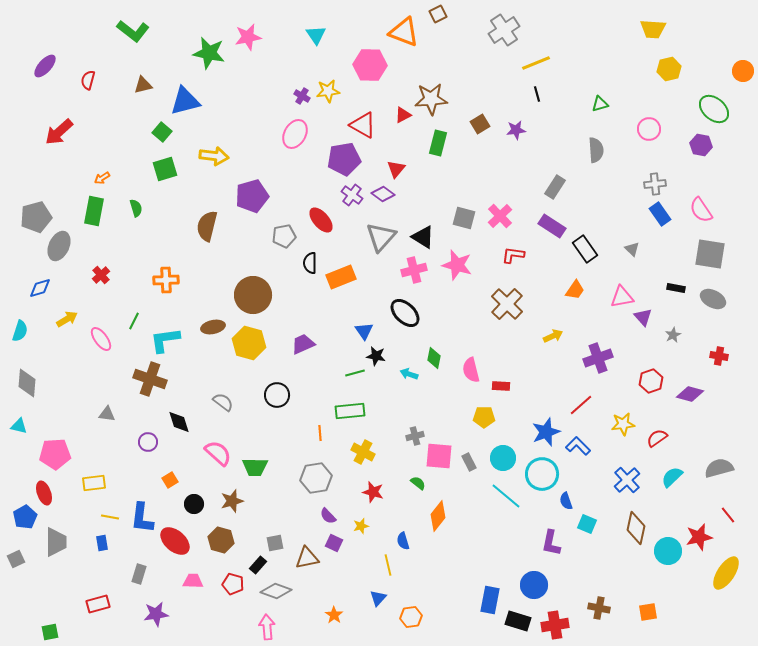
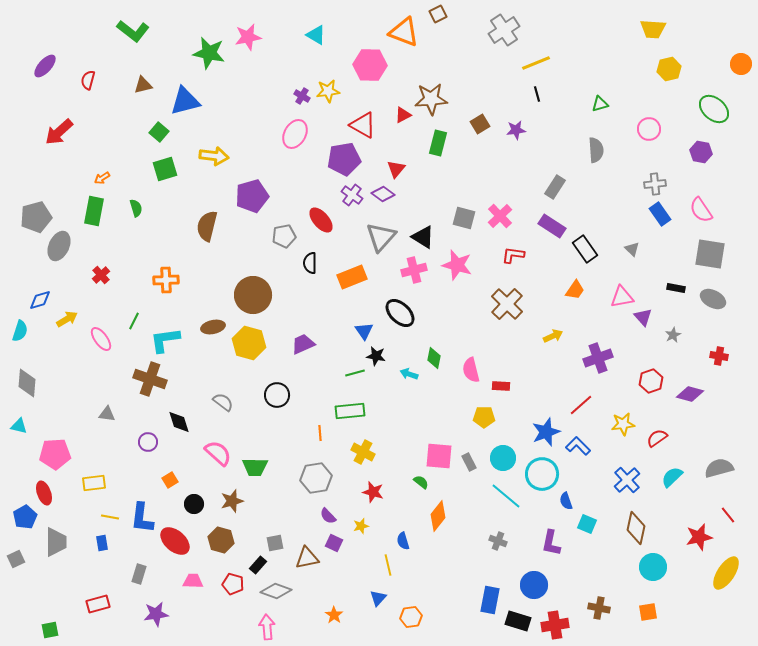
cyan triangle at (316, 35): rotated 25 degrees counterclockwise
orange circle at (743, 71): moved 2 px left, 7 px up
green square at (162, 132): moved 3 px left
purple hexagon at (701, 145): moved 7 px down
orange rectangle at (341, 277): moved 11 px right
blue diamond at (40, 288): moved 12 px down
black ellipse at (405, 313): moved 5 px left
gray cross at (415, 436): moved 83 px right, 105 px down; rotated 36 degrees clockwise
green semicircle at (418, 483): moved 3 px right, 1 px up
cyan circle at (668, 551): moved 15 px left, 16 px down
green square at (50, 632): moved 2 px up
